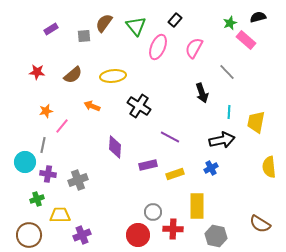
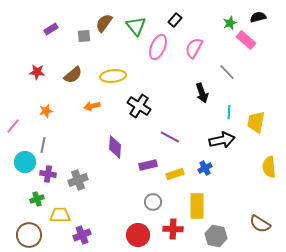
orange arrow at (92, 106): rotated 35 degrees counterclockwise
pink line at (62, 126): moved 49 px left
blue cross at (211, 168): moved 6 px left
gray circle at (153, 212): moved 10 px up
